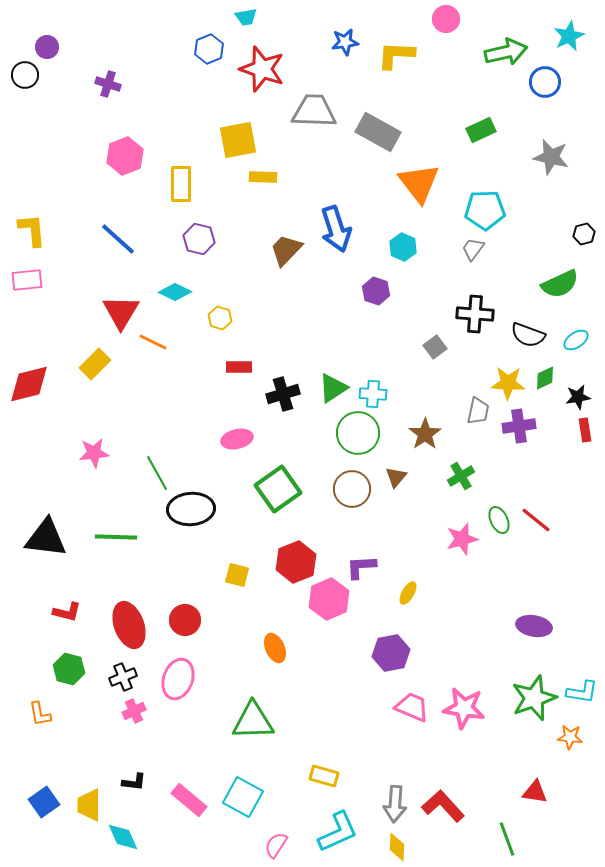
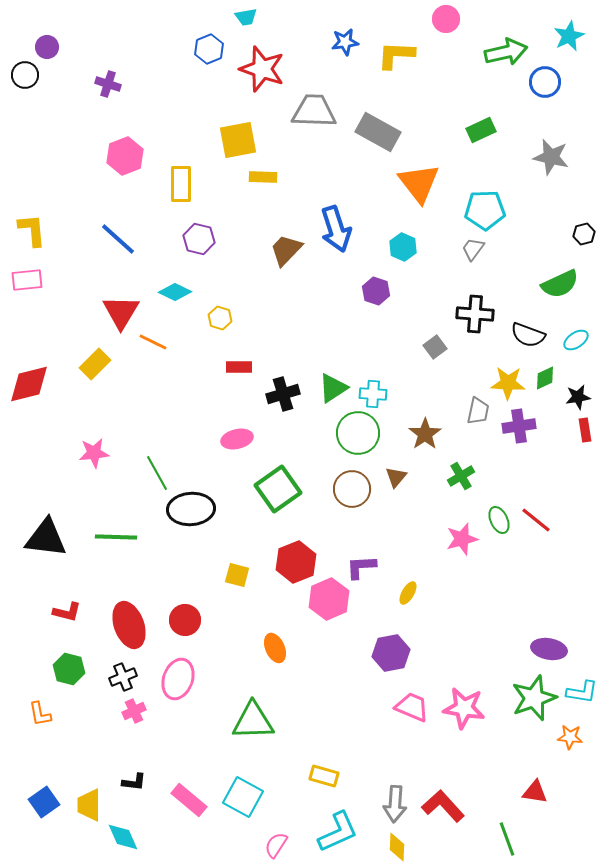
purple ellipse at (534, 626): moved 15 px right, 23 px down
